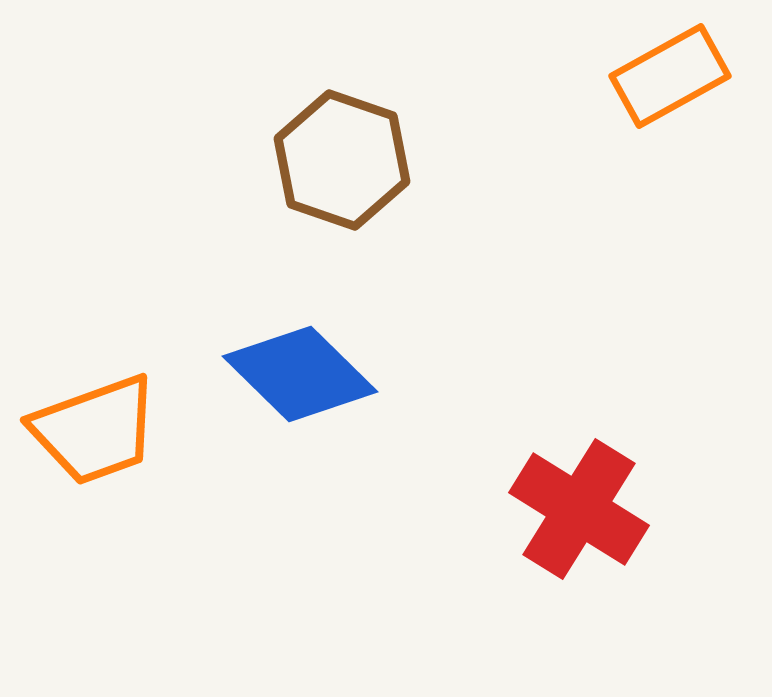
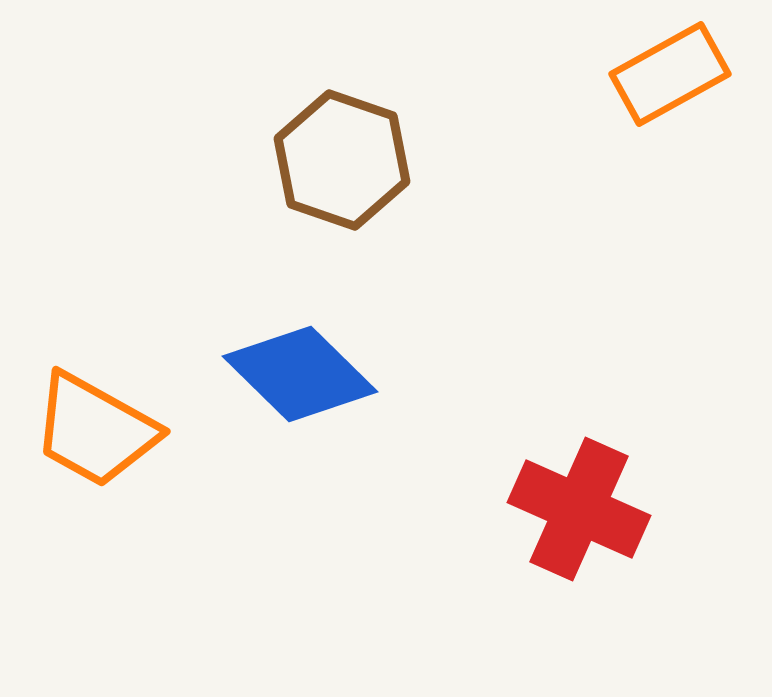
orange rectangle: moved 2 px up
orange trapezoid: rotated 49 degrees clockwise
red cross: rotated 8 degrees counterclockwise
